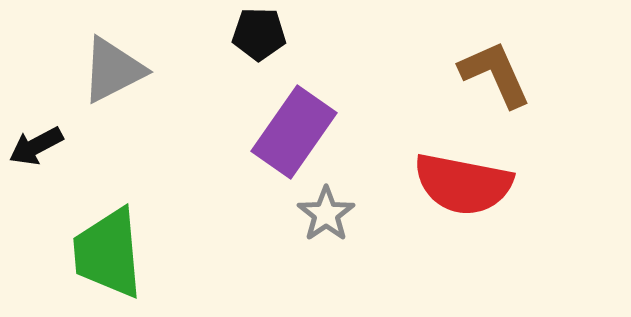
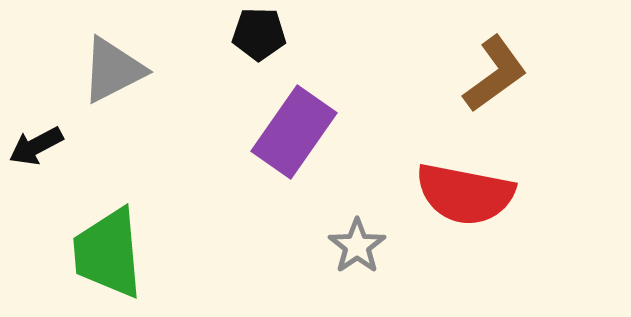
brown L-shape: rotated 78 degrees clockwise
red semicircle: moved 2 px right, 10 px down
gray star: moved 31 px right, 32 px down
